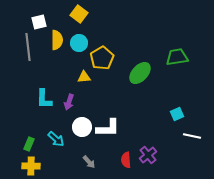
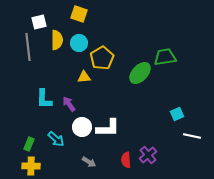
yellow square: rotated 18 degrees counterclockwise
green trapezoid: moved 12 px left
purple arrow: moved 2 px down; rotated 126 degrees clockwise
gray arrow: rotated 16 degrees counterclockwise
